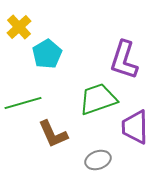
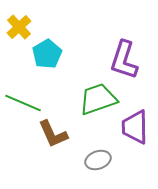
green line: rotated 39 degrees clockwise
